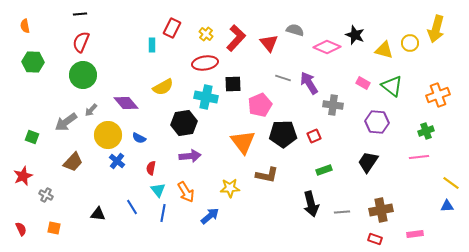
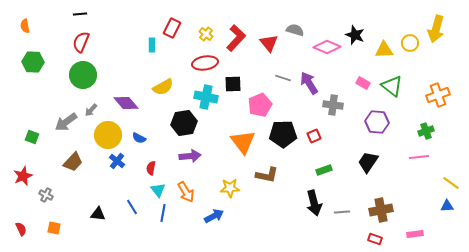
yellow triangle at (384, 50): rotated 18 degrees counterclockwise
black arrow at (311, 204): moved 3 px right, 1 px up
blue arrow at (210, 216): moved 4 px right; rotated 12 degrees clockwise
